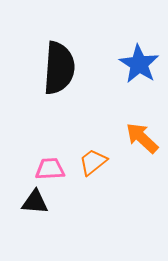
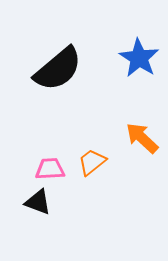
blue star: moved 6 px up
black semicircle: moved 1 px left, 1 px down; rotated 46 degrees clockwise
orange trapezoid: moved 1 px left
black triangle: moved 3 px right; rotated 16 degrees clockwise
